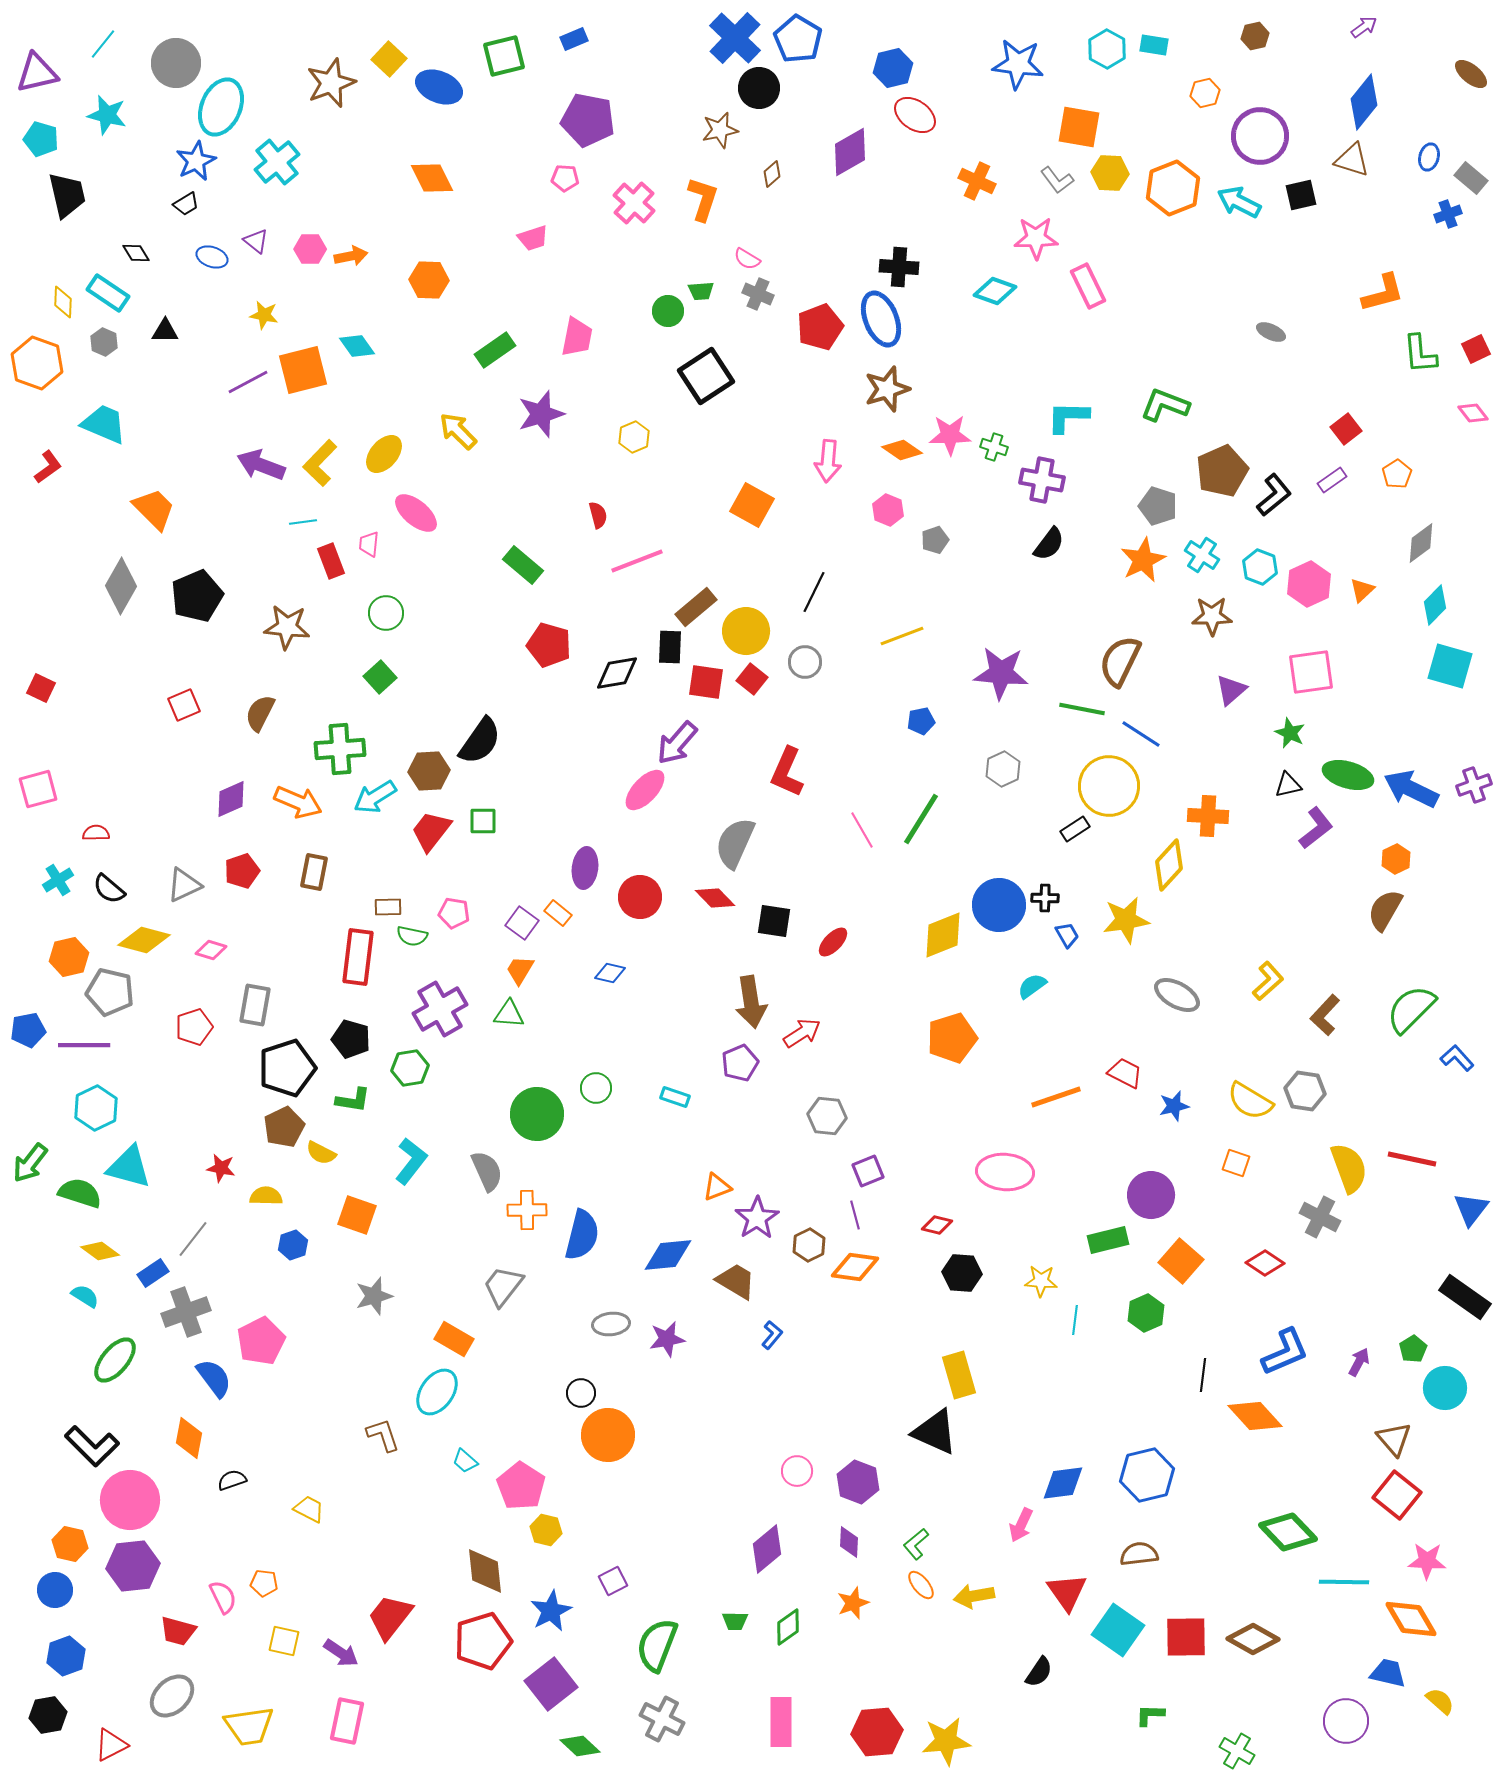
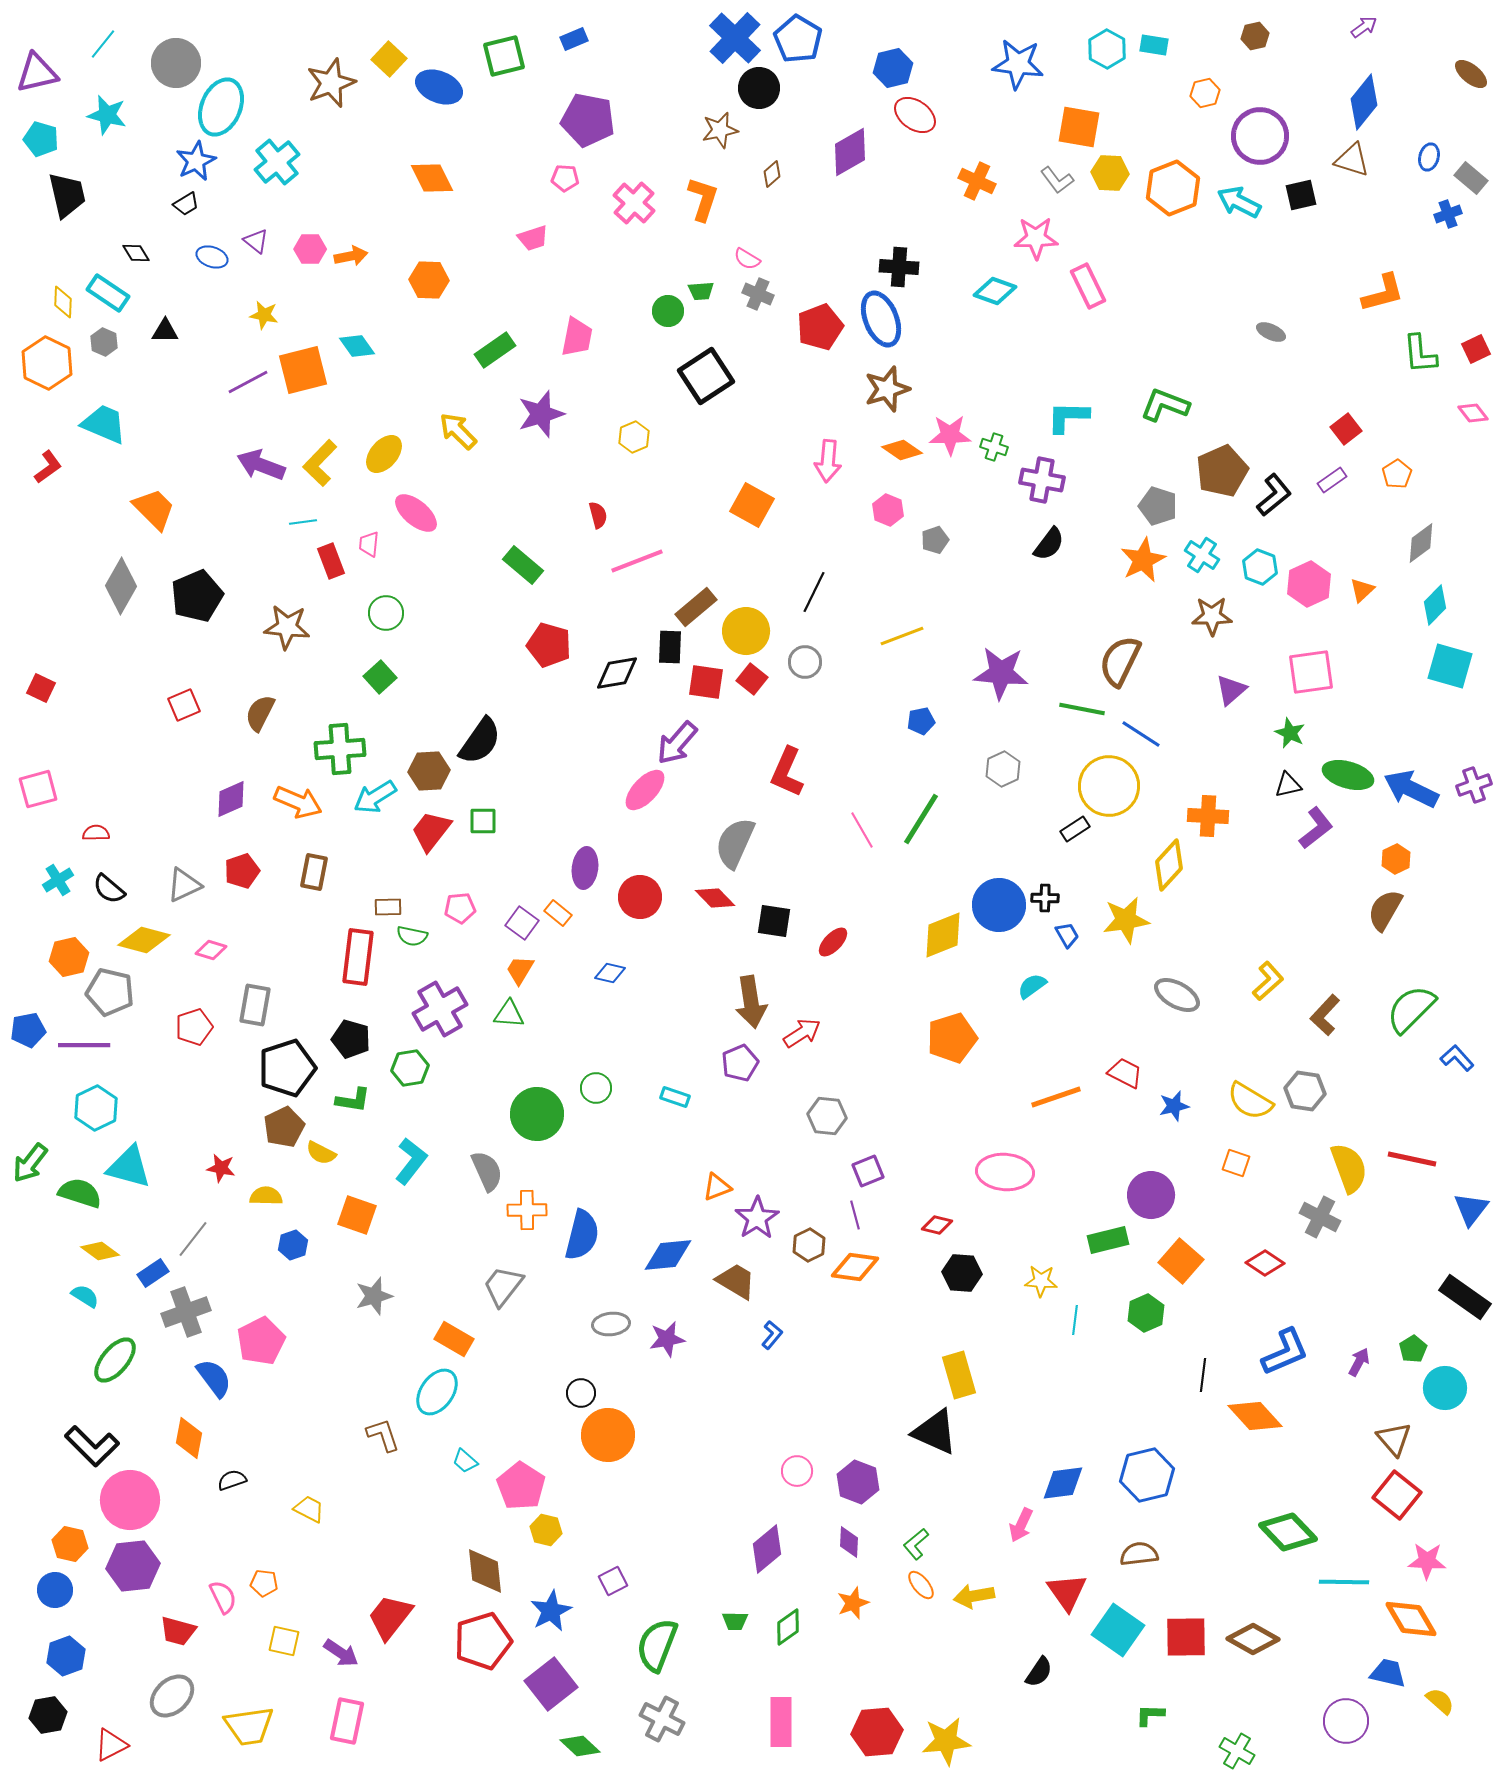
orange hexagon at (37, 363): moved 10 px right; rotated 6 degrees clockwise
pink pentagon at (454, 913): moved 6 px right, 5 px up; rotated 16 degrees counterclockwise
